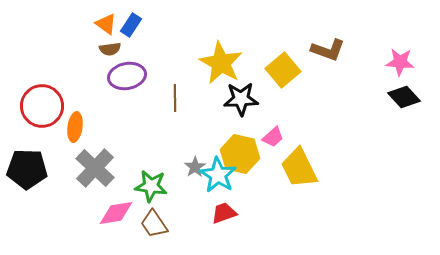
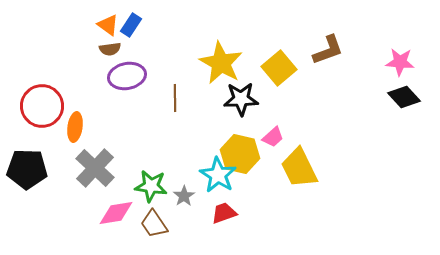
orange triangle: moved 2 px right, 1 px down
brown L-shape: rotated 40 degrees counterclockwise
yellow square: moved 4 px left, 2 px up
gray star: moved 11 px left, 29 px down
